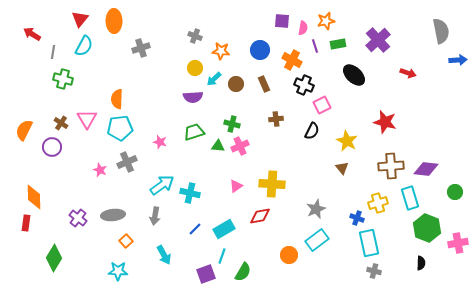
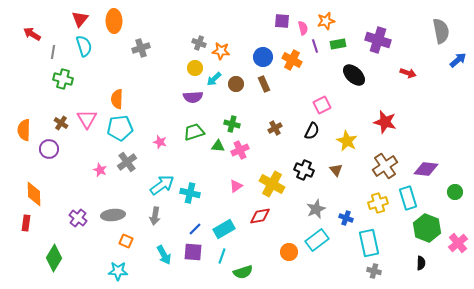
pink semicircle at (303, 28): rotated 24 degrees counterclockwise
gray cross at (195, 36): moved 4 px right, 7 px down
purple cross at (378, 40): rotated 30 degrees counterclockwise
cyan semicircle at (84, 46): rotated 45 degrees counterclockwise
blue circle at (260, 50): moved 3 px right, 7 px down
blue arrow at (458, 60): rotated 36 degrees counterclockwise
black cross at (304, 85): moved 85 px down
brown cross at (276, 119): moved 1 px left, 9 px down; rotated 24 degrees counterclockwise
orange semicircle at (24, 130): rotated 25 degrees counterclockwise
pink cross at (240, 146): moved 4 px down
purple circle at (52, 147): moved 3 px left, 2 px down
gray cross at (127, 162): rotated 12 degrees counterclockwise
brown cross at (391, 166): moved 6 px left; rotated 30 degrees counterclockwise
brown triangle at (342, 168): moved 6 px left, 2 px down
yellow cross at (272, 184): rotated 25 degrees clockwise
orange diamond at (34, 197): moved 3 px up
cyan rectangle at (410, 198): moved 2 px left
blue cross at (357, 218): moved 11 px left
orange square at (126, 241): rotated 24 degrees counterclockwise
pink cross at (458, 243): rotated 30 degrees counterclockwise
orange circle at (289, 255): moved 3 px up
green semicircle at (243, 272): rotated 42 degrees clockwise
purple square at (206, 274): moved 13 px left, 22 px up; rotated 24 degrees clockwise
